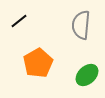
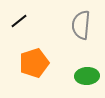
orange pentagon: moved 4 px left; rotated 12 degrees clockwise
green ellipse: moved 1 px down; rotated 40 degrees clockwise
